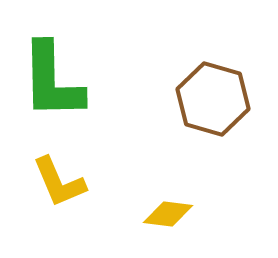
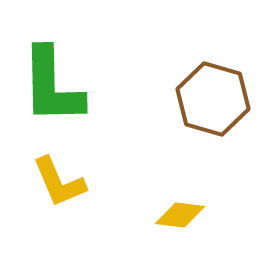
green L-shape: moved 5 px down
yellow diamond: moved 12 px right, 1 px down
